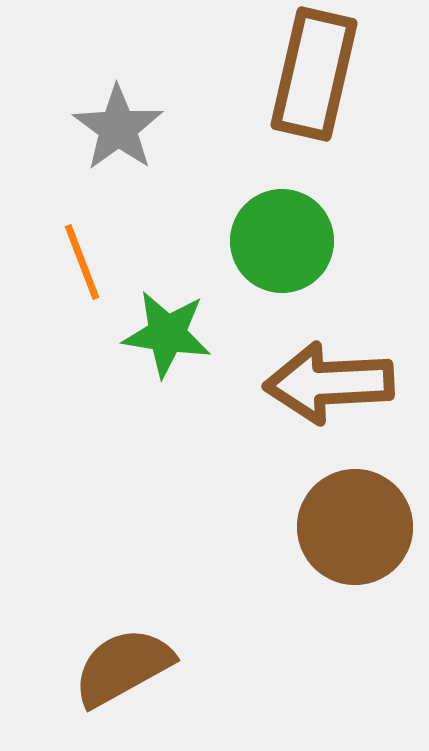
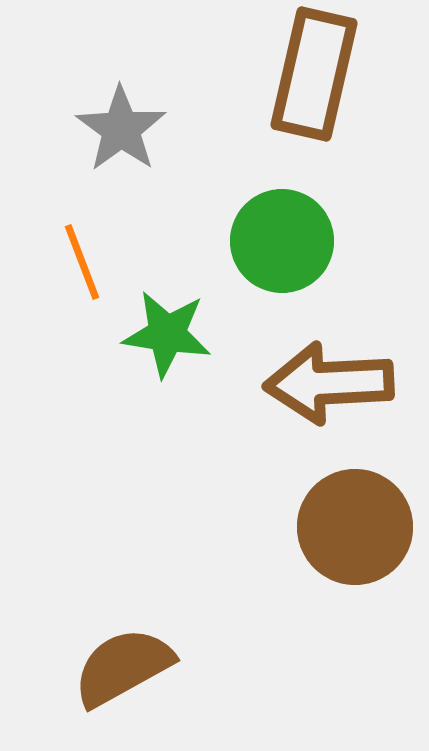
gray star: moved 3 px right, 1 px down
